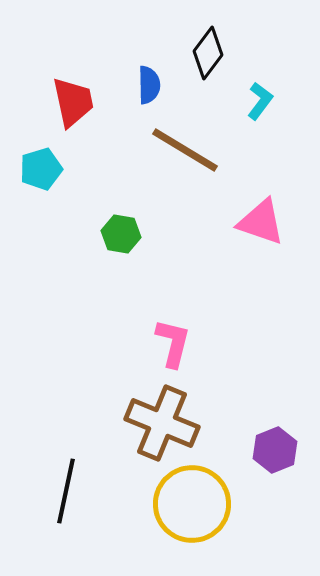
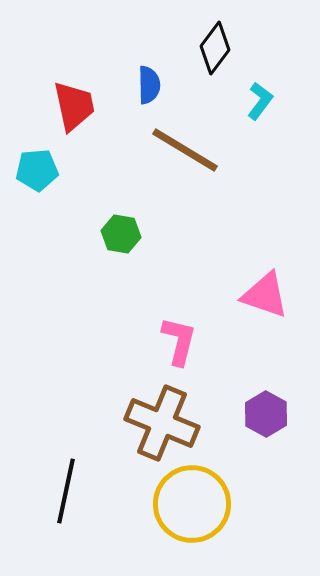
black diamond: moved 7 px right, 5 px up
red trapezoid: moved 1 px right, 4 px down
cyan pentagon: moved 4 px left, 1 px down; rotated 12 degrees clockwise
pink triangle: moved 4 px right, 73 px down
pink L-shape: moved 6 px right, 2 px up
purple hexagon: moved 9 px left, 36 px up; rotated 9 degrees counterclockwise
